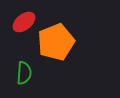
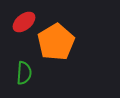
orange pentagon: rotated 9 degrees counterclockwise
